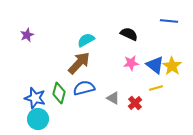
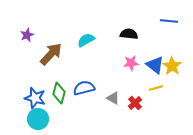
black semicircle: rotated 18 degrees counterclockwise
brown arrow: moved 28 px left, 9 px up
